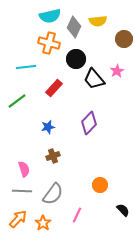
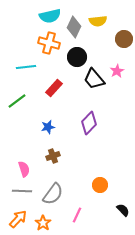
black circle: moved 1 px right, 2 px up
